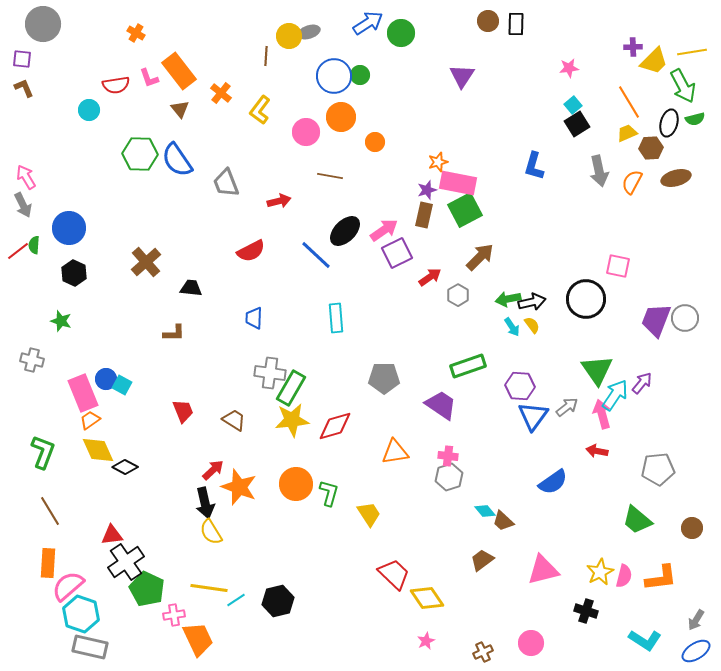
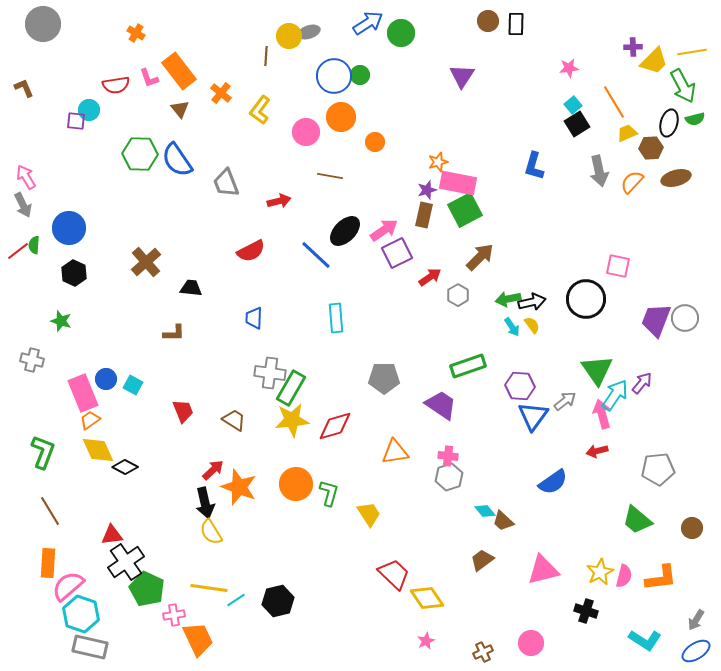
purple square at (22, 59): moved 54 px right, 62 px down
orange line at (629, 102): moved 15 px left
orange semicircle at (632, 182): rotated 15 degrees clockwise
cyan square at (122, 385): moved 11 px right
gray arrow at (567, 407): moved 2 px left, 6 px up
red arrow at (597, 451): rotated 25 degrees counterclockwise
